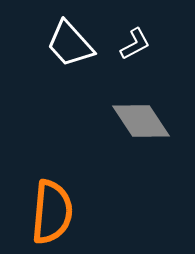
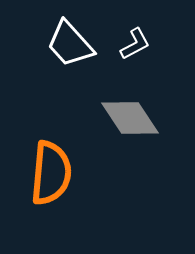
gray diamond: moved 11 px left, 3 px up
orange semicircle: moved 1 px left, 39 px up
